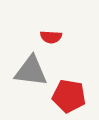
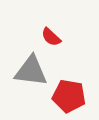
red semicircle: rotated 40 degrees clockwise
